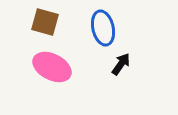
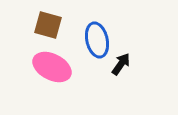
brown square: moved 3 px right, 3 px down
blue ellipse: moved 6 px left, 12 px down
